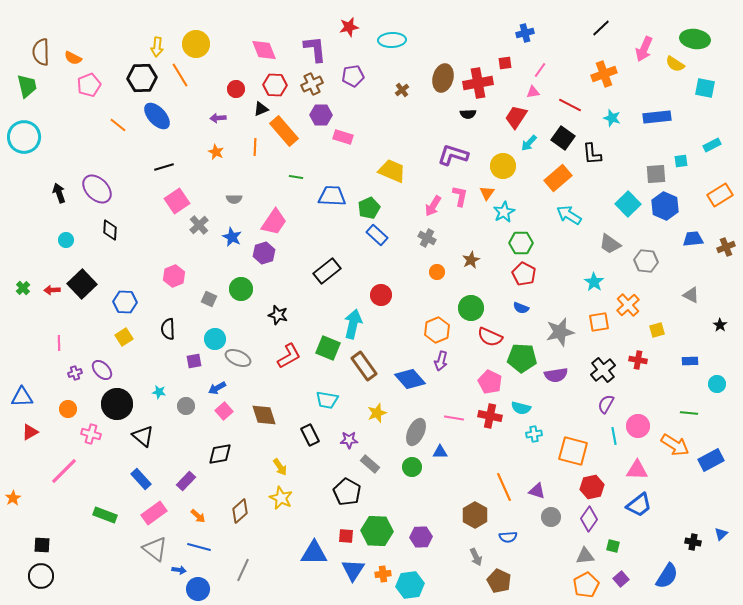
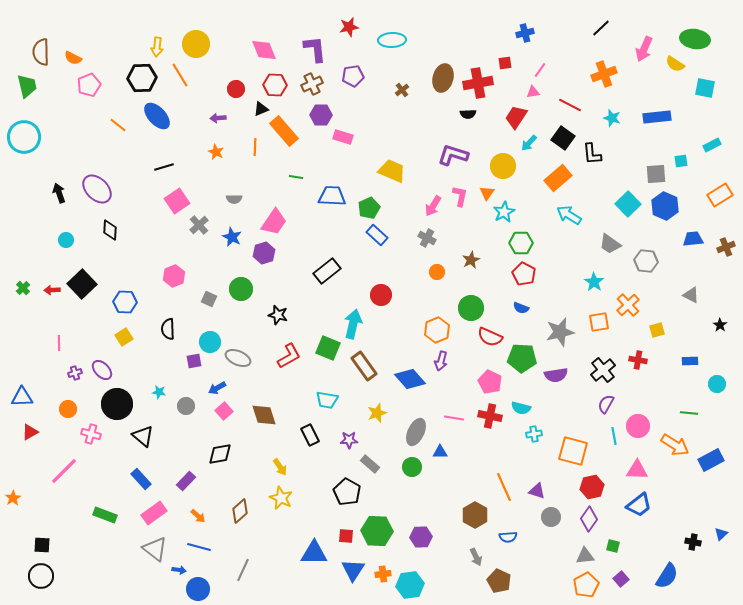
cyan circle at (215, 339): moved 5 px left, 3 px down
